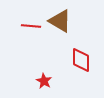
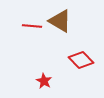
red line: moved 1 px right
red diamond: rotated 45 degrees counterclockwise
